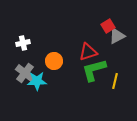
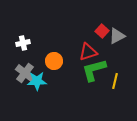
red square: moved 6 px left, 5 px down; rotated 16 degrees counterclockwise
